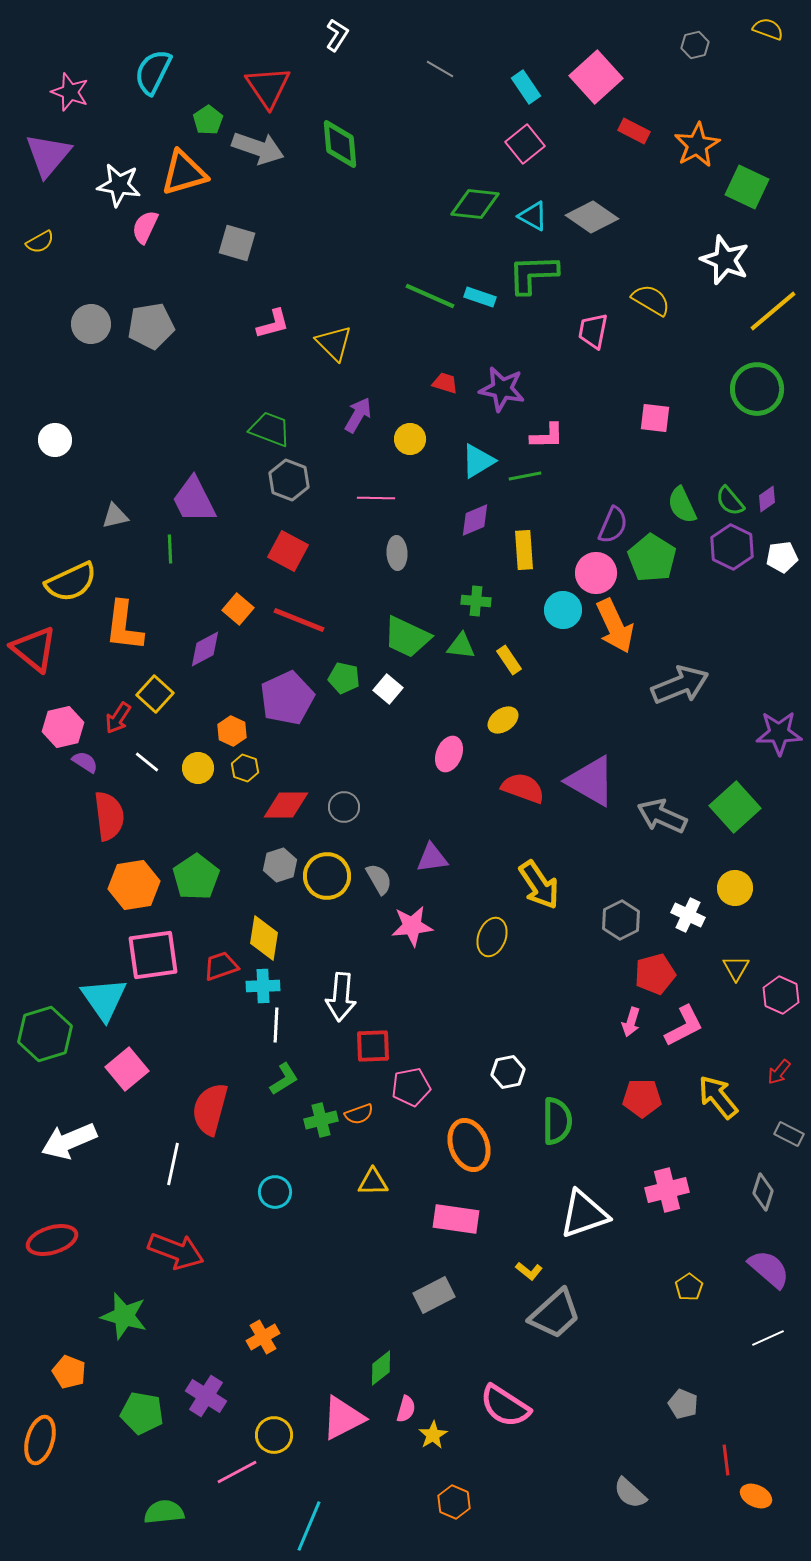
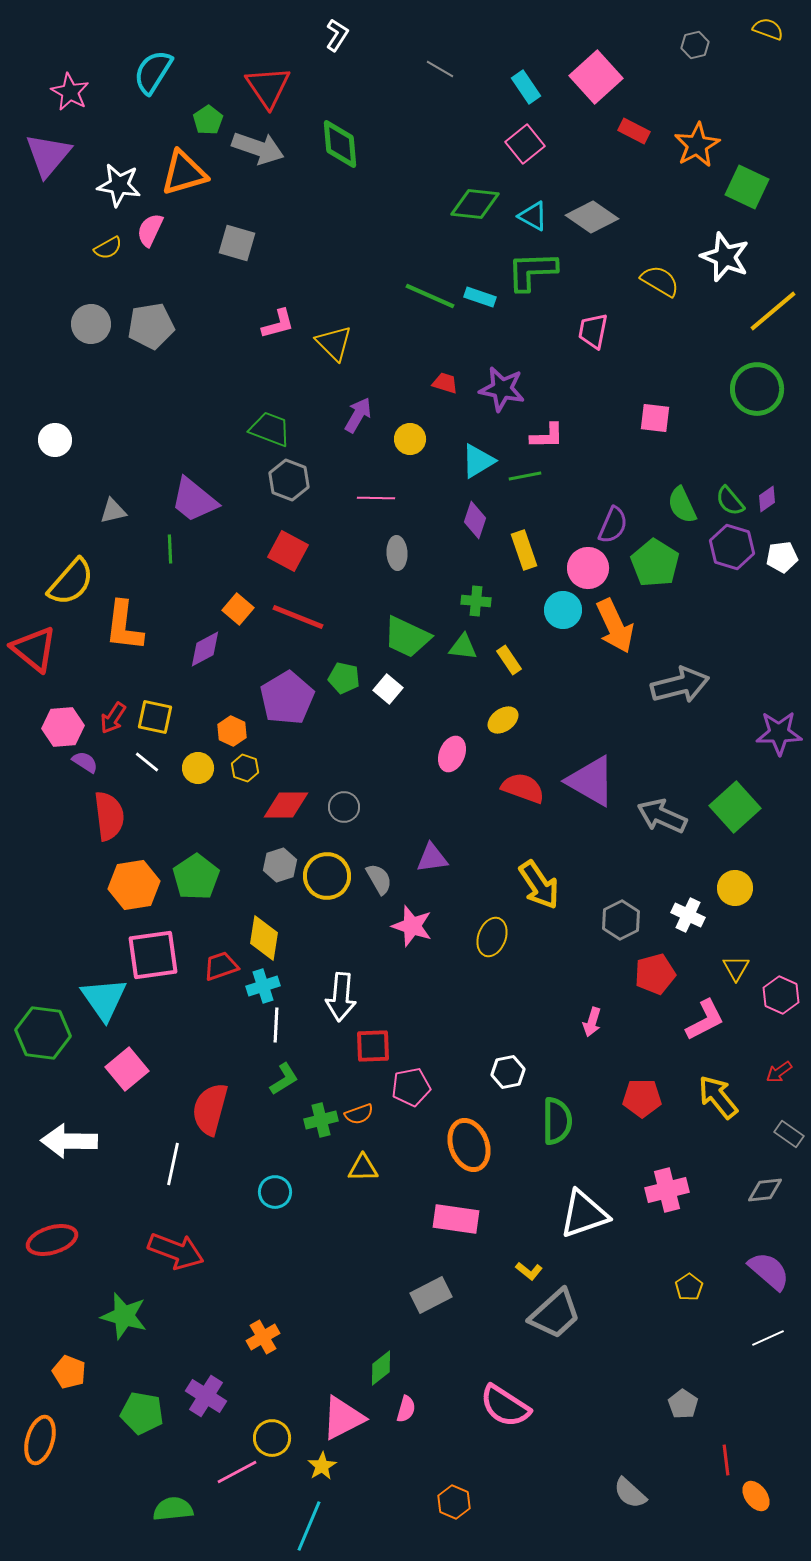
cyan semicircle at (153, 72): rotated 6 degrees clockwise
pink star at (70, 92): rotated 9 degrees clockwise
pink semicircle at (145, 227): moved 5 px right, 3 px down
yellow semicircle at (40, 242): moved 68 px right, 6 px down
white star at (725, 260): moved 3 px up
green L-shape at (533, 274): moved 1 px left, 3 px up
yellow semicircle at (651, 300): moved 9 px right, 19 px up
pink L-shape at (273, 324): moved 5 px right
purple trapezoid at (194, 500): rotated 24 degrees counterclockwise
gray triangle at (115, 516): moved 2 px left, 5 px up
purple diamond at (475, 520): rotated 48 degrees counterclockwise
purple hexagon at (732, 547): rotated 9 degrees counterclockwise
yellow rectangle at (524, 550): rotated 15 degrees counterclockwise
green pentagon at (652, 558): moved 3 px right, 5 px down
pink circle at (596, 573): moved 8 px left, 5 px up
yellow semicircle at (71, 582): rotated 24 degrees counterclockwise
red line at (299, 620): moved 1 px left, 3 px up
green triangle at (461, 646): moved 2 px right, 1 px down
gray arrow at (680, 685): rotated 8 degrees clockwise
yellow square at (155, 694): moved 23 px down; rotated 30 degrees counterclockwise
purple pentagon at (287, 698): rotated 6 degrees counterclockwise
red arrow at (118, 718): moved 5 px left
pink hexagon at (63, 727): rotated 9 degrees clockwise
pink ellipse at (449, 754): moved 3 px right
pink star at (412, 926): rotated 24 degrees clockwise
cyan cross at (263, 986): rotated 16 degrees counterclockwise
pink arrow at (631, 1022): moved 39 px left
pink L-shape at (684, 1026): moved 21 px right, 6 px up
green hexagon at (45, 1034): moved 2 px left, 1 px up; rotated 24 degrees clockwise
red arrow at (779, 1072): rotated 16 degrees clockwise
gray rectangle at (789, 1134): rotated 8 degrees clockwise
white arrow at (69, 1141): rotated 24 degrees clockwise
yellow triangle at (373, 1182): moved 10 px left, 14 px up
gray diamond at (763, 1192): moved 2 px right, 2 px up; rotated 66 degrees clockwise
purple semicircle at (769, 1269): moved 2 px down
gray rectangle at (434, 1295): moved 3 px left
gray pentagon at (683, 1404): rotated 12 degrees clockwise
yellow circle at (274, 1435): moved 2 px left, 3 px down
yellow star at (433, 1435): moved 111 px left, 31 px down
orange ellipse at (756, 1496): rotated 28 degrees clockwise
green semicircle at (164, 1512): moved 9 px right, 3 px up
